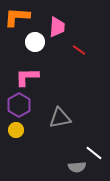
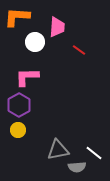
gray triangle: moved 2 px left, 32 px down
yellow circle: moved 2 px right
